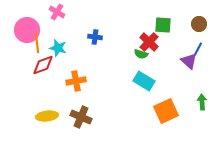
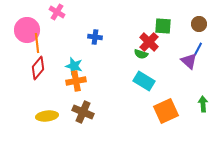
green square: moved 1 px down
cyan star: moved 16 px right, 18 px down
red diamond: moved 5 px left, 3 px down; rotated 30 degrees counterclockwise
green arrow: moved 1 px right, 2 px down
brown cross: moved 2 px right, 5 px up
